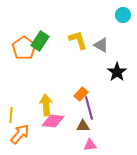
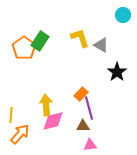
yellow L-shape: moved 2 px right, 2 px up
pink diamond: rotated 20 degrees counterclockwise
